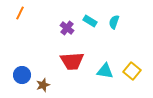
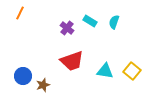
red trapezoid: rotated 15 degrees counterclockwise
blue circle: moved 1 px right, 1 px down
